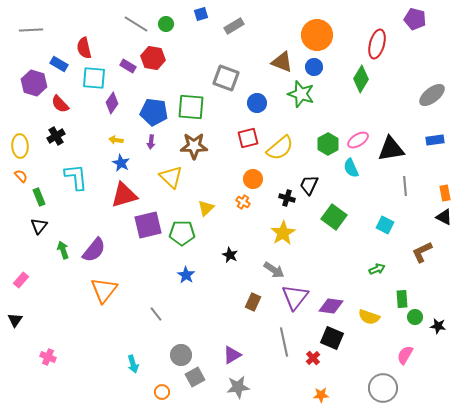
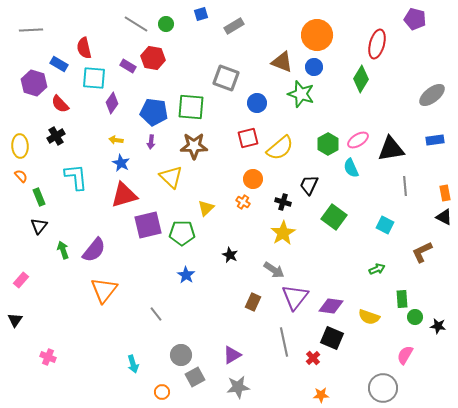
black cross at (287, 198): moved 4 px left, 4 px down
